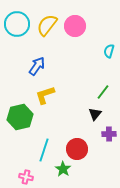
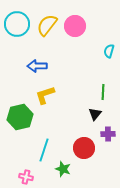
blue arrow: rotated 126 degrees counterclockwise
green line: rotated 35 degrees counterclockwise
purple cross: moved 1 px left
red circle: moved 7 px right, 1 px up
green star: rotated 14 degrees counterclockwise
